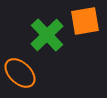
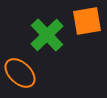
orange square: moved 2 px right
